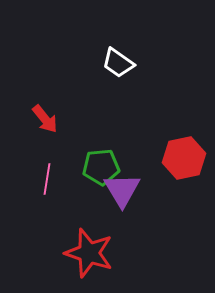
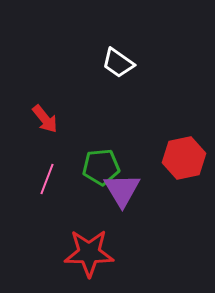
pink line: rotated 12 degrees clockwise
red star: rotated 18 degrees counterclockwise
